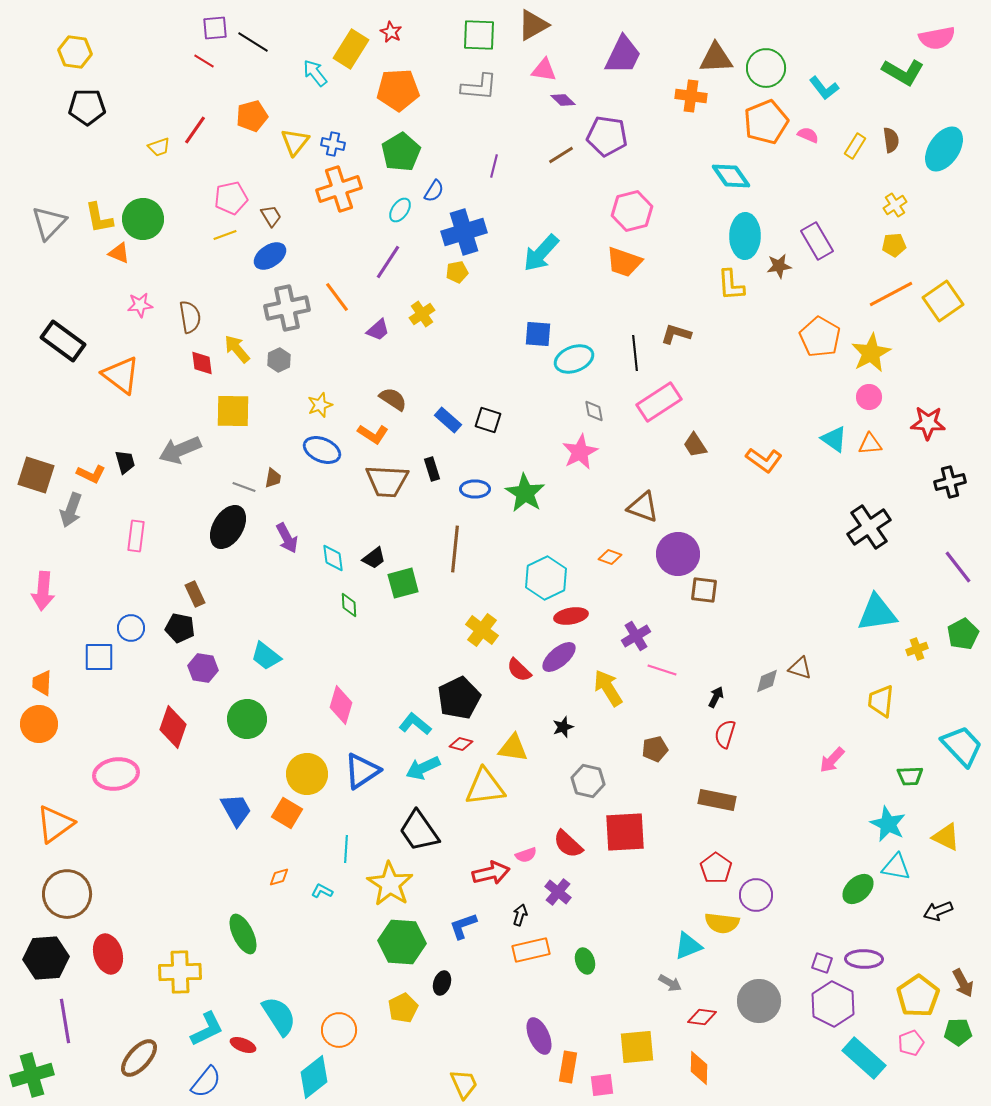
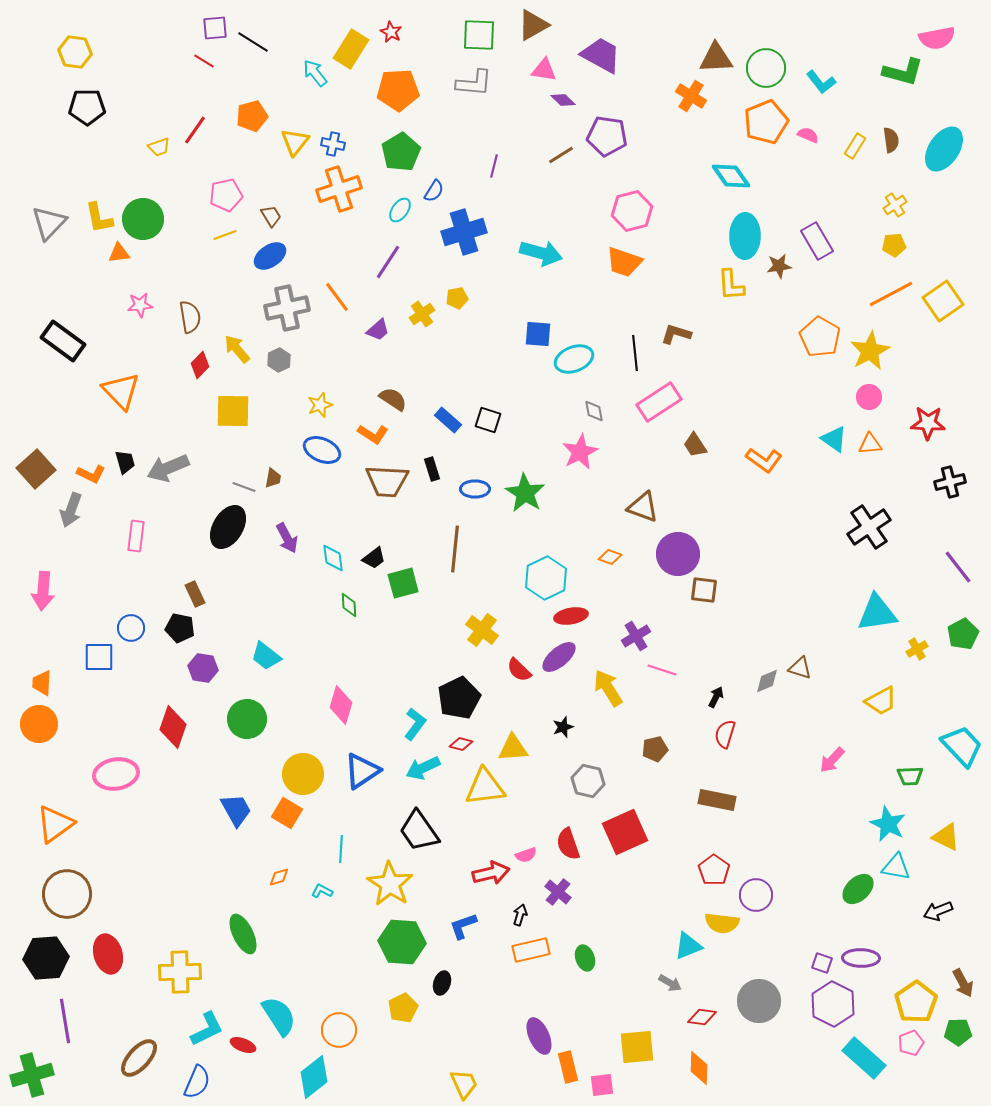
purple trapezoid at (623, 55): moved 22 px left; rotated 87 degrees counterclockwise
green L-shape at (903, 72): rotated 15 degrees counterclockwise
gray L-shape at (479, 87): moved 5 px left, 4 px up
cyan L-shape at (824, 88): moved 3 px left, 6 px up
orange cross at (691, 96): rotated 24 degrees clockwise
pink pentagon at (231, 198): moved 5 px left, 3 px up
orange triangle at (119, 253): rotated 30 degrees counterclockwise
cyan arrow at (541, 253): rotated 117 degrees counterclockwise
yellow pentagon at (457, 272): moved 26 px down
yellow star at (871, 353): moved 1 px left, 2 px up
red diamond at (202, 363): moved 2 px left, 2 px down; rotated 52 degrees clockwise
orange triangle at (121, 375): moved 16 px down; rotated 9 degrees clockwise
gray arrow at (180, 450): moved 12 px left, 18 px down
brown square at (36, 475): moved 6 px up; rotated 30 degrees clockwise
yellow cross at (917, 649): rotated 10 degrees counterclockwise
yellow trapezoid at (881, 701): rotated 124 degrees counterclockwise
cyan L-shape at (415, 724): rotated 88 degrees clockwise
yellow triangle at (513, 748): rotated 12 degrees counterclockwise
yellow circle at (307, 774): moved 4 px left
red square at (625, 832): rotated 21 degrees counterclockwise
red semicircle at (568, 844): rotated 28 degrees clockwise
cyan line at (346, 849): moved 5 px left
red pentagon at (716, 868): moved 2 px left, 2 px down
purple ellipse at (864, 959): moved 3 px left, 1 px up
green ellipse at (585, 961): moved 3 px up
yellow pentagon at (918, 996): moved 2 px left, 6 px down
orange rectangle at (568, 1067): rotated 24 degrees counterclockwise
blue semicircle at (206, 1082): moved 9 px left; rotated 16 degrees counterclockwise
